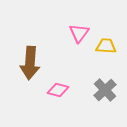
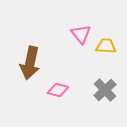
pink triangle: moved 2 px right, 1 px down; rotated 15 degrees counterclockwise
brown arrow: rotated 8 degrees clockwise
